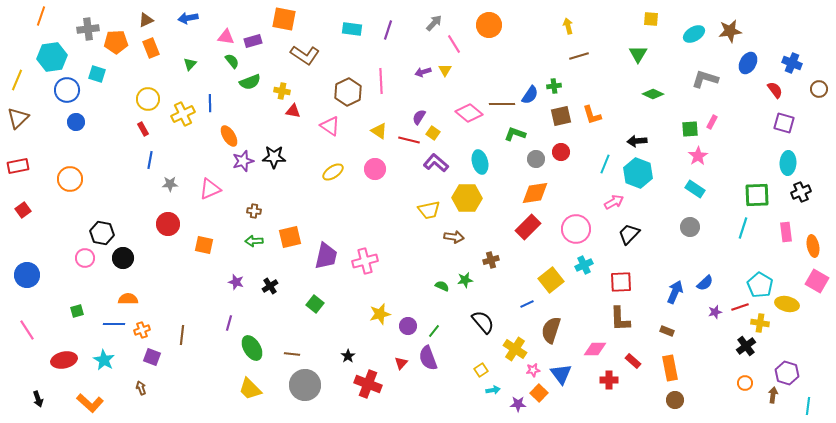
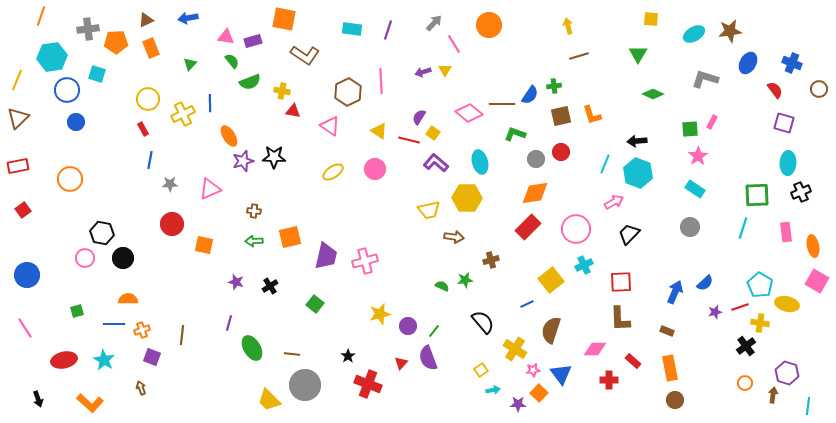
red circle at (168, 224): moved 4 px right
pink line at (27, 330): moved 2 px left, 2 px up
yellow trapezoid at (250, 389): moved 19 px right, 11 px down
